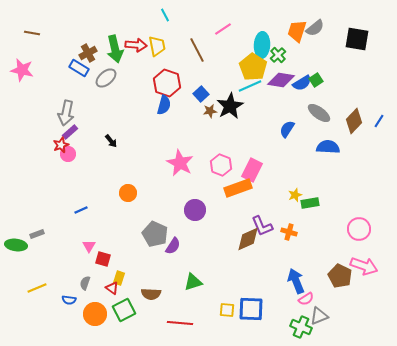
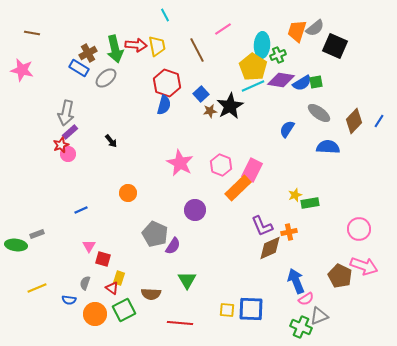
black square at (357, 39): moved 22 px left, 7 px down; rotated 15 degrees clockwise
green cross at (278, 55): rotated 21 degrees clockwise
green square at (316, 80): moved 2 px down; rotated 24 degrees clockwise
cyan line at (250, 86): moved 3 px right
orange rectangle at (238, 188): rotated 24 degrees counterclockwise
orange cross at (289, 232): rotated 28 degrees counterclockwise
brown diamond at (248, 239): moved 22 px right, 9 px down
green triangle at (193, 282): moved 6 px left, 2 px up; rotated 42 degrees counterclockwise
